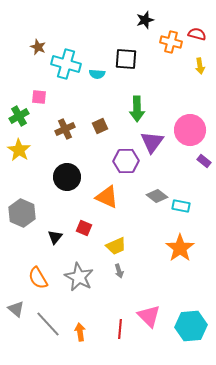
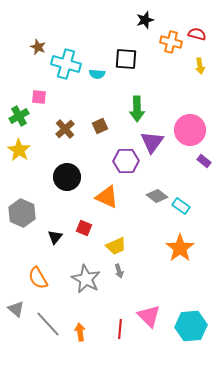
brown cross: rotated 18 degrees counterclockwise
cyan rectangle: rotated 24 degrees clockwise
gray star: moved 7 px right, 2 px down
